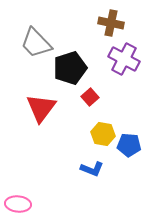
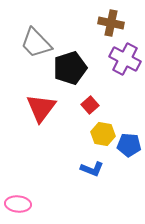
purple cross: moved 1 px right
red square: moved 8 px down
